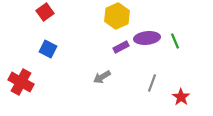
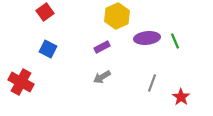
purple rectangle: moved 19 px left
